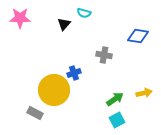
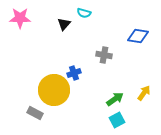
yellow arrow: rotated 42 degrees counterclockwise
